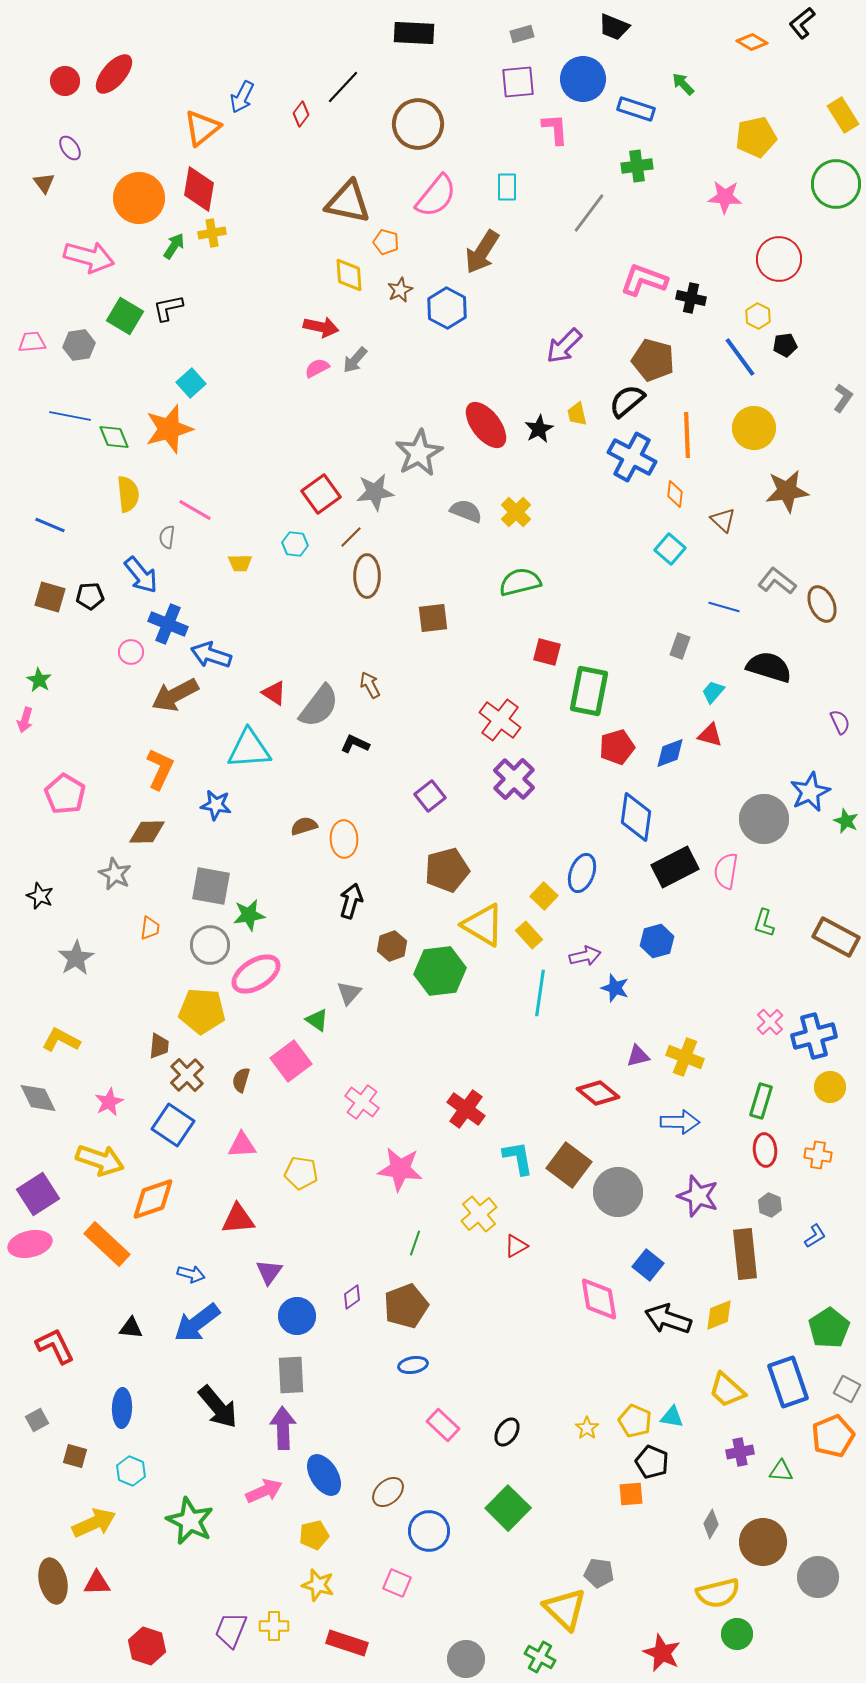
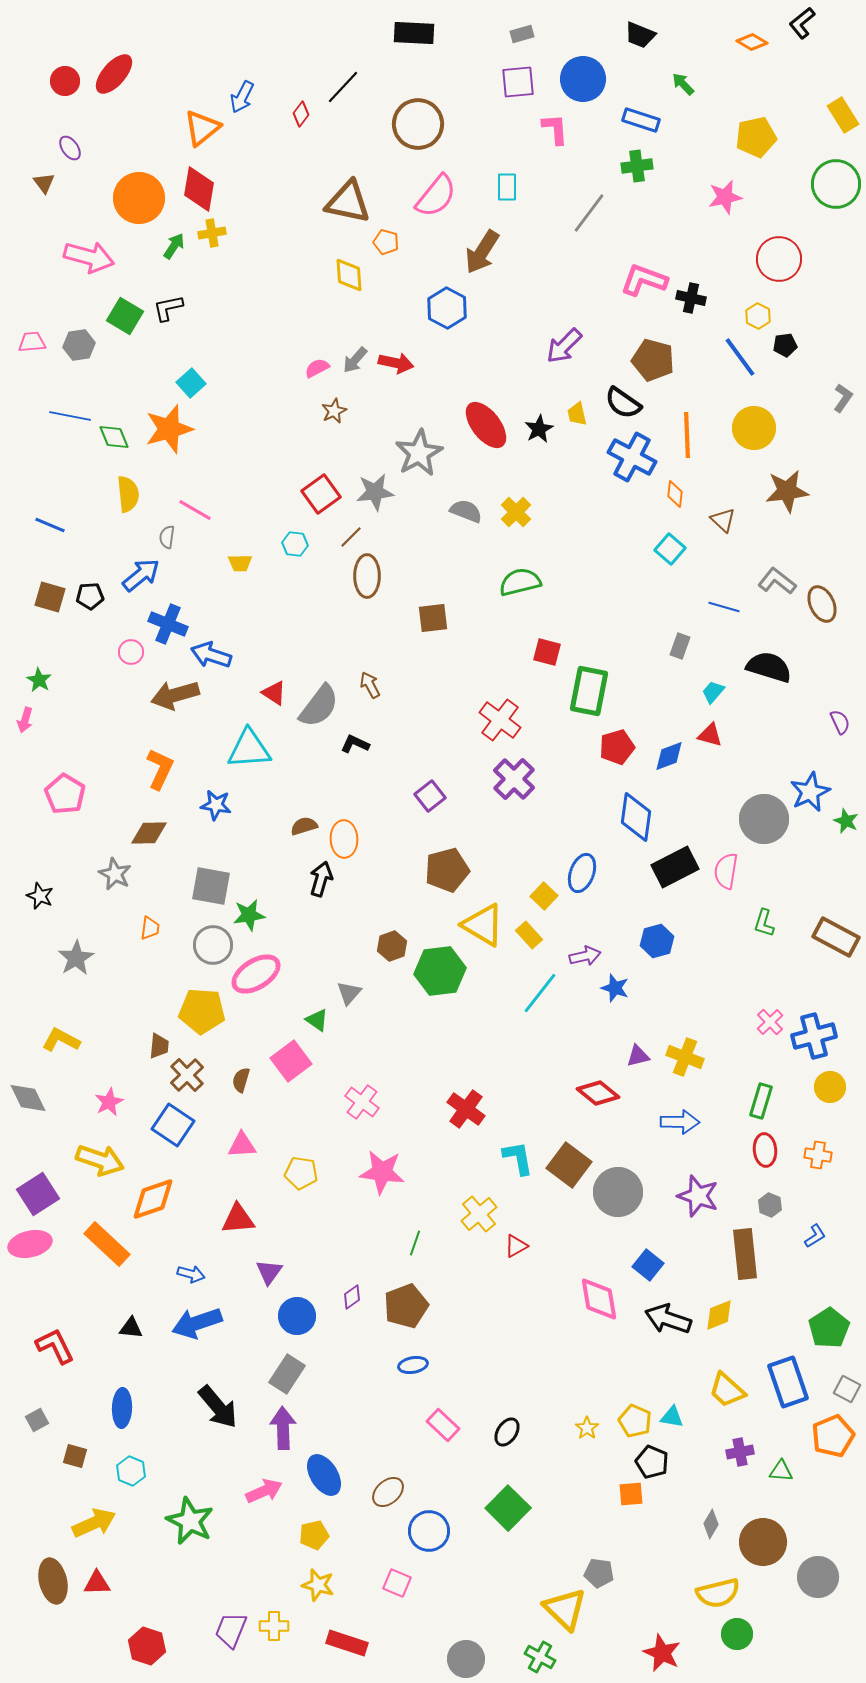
black trapezoid at (614, 27): moved 26 px right, 8 px down
blue rectangle at (636, 109): moved 5 px right, 11 px down
pink star at (725, 197): rotated 16 degrees counterclockwise
brown star at (400, 290): moved 66 px left, 121 px down
red arrow at (321, 327): moved 75 px right, 36 px down
black semicircle at (627, 401): moved 4 px left, 2 px down; rotated 105 degrees counterclockwise
blue arrow at (141, 575): rotated 90 degrees counterclockwise
brown arrow at (175, 695): rotated 12 degrees clockwise
blue diamond at (670, 753): moved 1 px left, 3 px down
brown diamond at (147, 832): moved 2 px right, 1 px down
black arrow at (351, 901): moved 30 px left, 22 px up
gray circle at (210, 945): moved 3 px right
cyan line at (540, 993): rotated 30 degrees clockwise
gray diamond at (38, 1098): moved 10 px left
pink star at (400, 1169): moved 18 px left, 3 px down
blue arrow at (197, 1323): rotated 18 degrees clockwise
gray rectangle at (291, 1375): moved 4 px left, 1 px up; rotated 36 degrees clockwise
